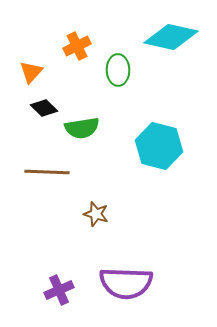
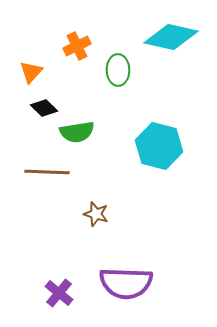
green semicircle: moved 5 px left, 4 px down
purple cross: moved 3 px down; rotated 28 degrees counterclockwise
